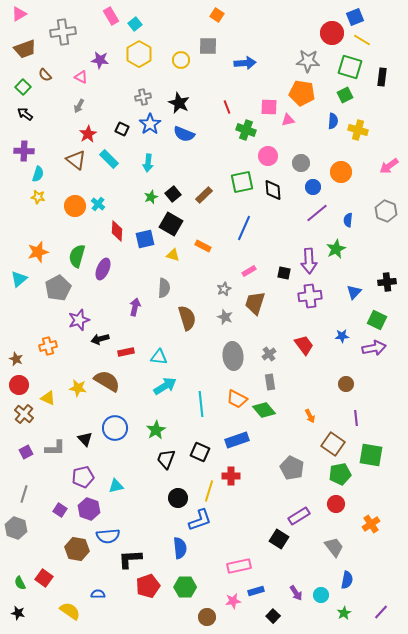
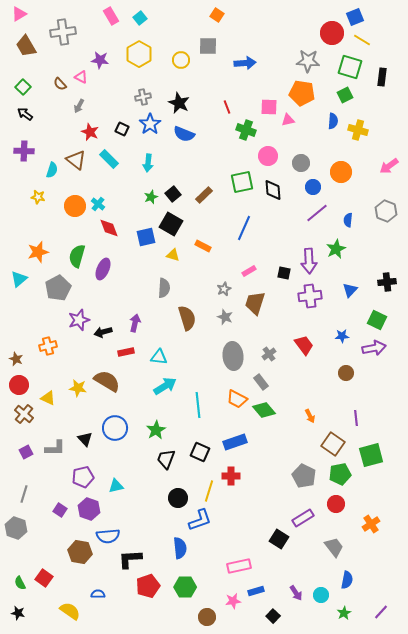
cyan square at (135, 24): moved 5 px right, 6 px up
brown trapezoid at (25, 49): moved 1 px right, 3 px up; rotated 80 degrees clockwise
brown semicircle at (45, 75): moved 15 px right, 9 px down
red star at (88, 134): moved 2 px right, 2 px up; rotated 18 degrees counterclockwise
cyan semicircle at (38, 174): moved 14 px right, 4 px up
red diamond at (117, 231): moved 8 px left, 3 px up; rotated 25 degrees counterclockwise
blue square at (145, 239): moved 1 px right, 2 px up
blue triangle at (354, 292): moved 4 px left, 2 px up
purple arrow at (135, 307): moved 16 px down
black arrow at (100, 339): moved 3 px right, 7 px up
gray rectangle at (270, 382): moved 9 px left; rotated 28 degrees counterclockwise
brown circle at (346, 384): moved 11 px up
cyan line at (201, 404): moved 3 px left, 1 px down
blue rectangle at (237, 440): moved 2 px left, 2 px down
green square at (371, 455): rotated 25 degrees counterclockwise
gray pentagon at (292, 468): moved 12 px right, 8 px down
purple rectangle at (299, 516): moved 4 px right, 2 px down
brown hexagon at (77, 549): moved 3 px right, 3 px down
